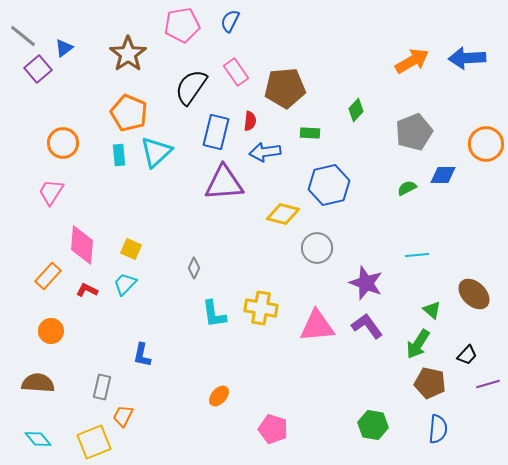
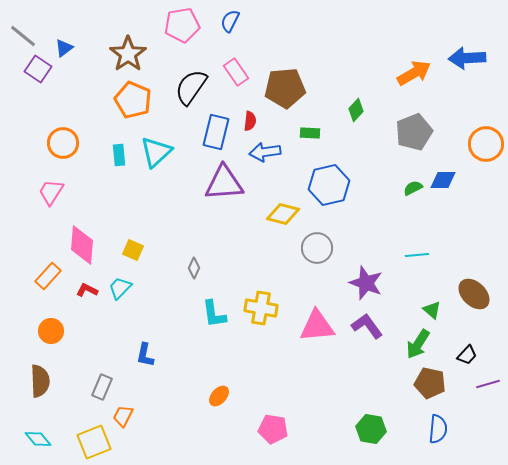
orange arrow at (412, 61): moved 2 px right, 12 px down
purple square at (38, 69): rotated 16 degrees counterclockwise
orange pentagon at (129, 113): moved 4 px right, 13 px up
blue diamond at (443, 175): moved 5 px down
green semicircle at (407, 188): moved 6 px right
yellow square at (131, 249): moved 2 px right, 1 px down
cyan trapezoid at (125, 284): moved 5 px left, 4 px down
blue L-shape at (142, 355): moved 3 px right
brown semicircle at (38, 383): moved 2 px right, 2 px up; rotated 84 degrees clockwise
gray rectangle at (102, 387): rotated 10 degrees clockwise
green hexagon at (373, 425): moved 2 px left, 4 px down
pink pentagon at (273, 429): rotated 8 degrees counterclockwise
